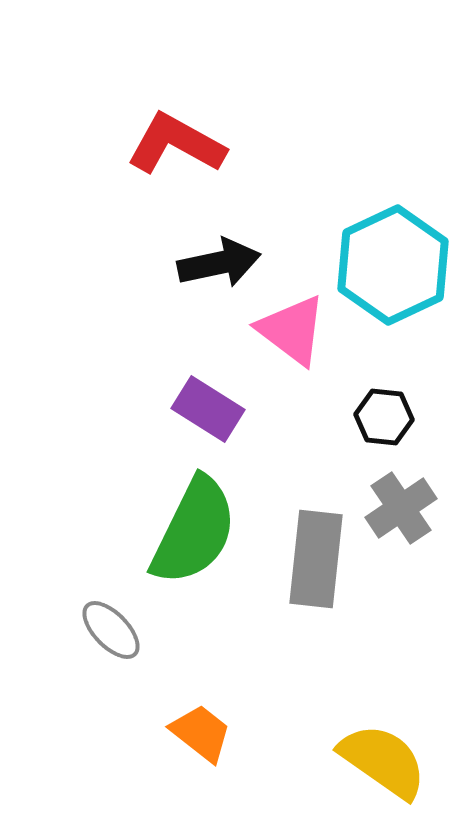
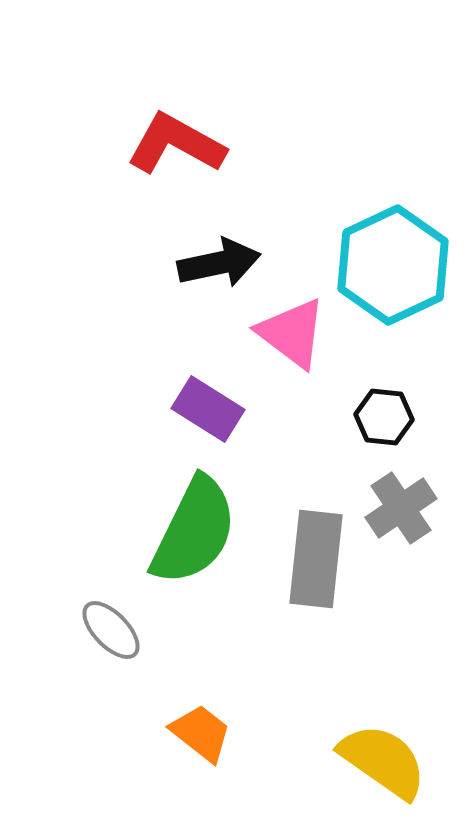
pink triangle: moved 3 px down
